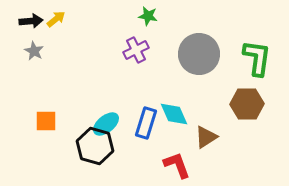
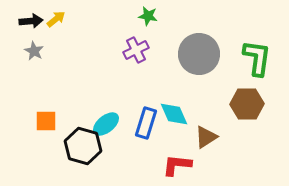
black hexagon: moved 12 px left
red L-shape: rotated 64 degrees counterclockwise
